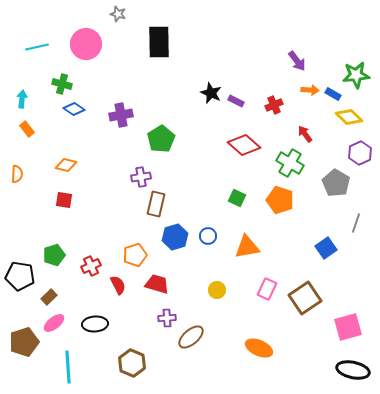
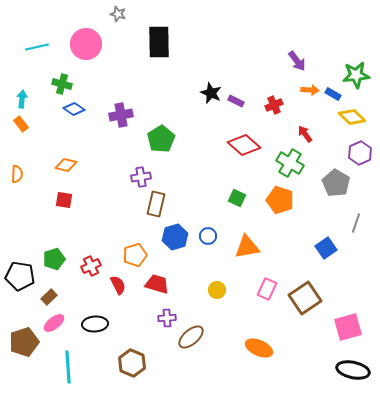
yellow diamond at (349, 117): moved 3 px right
orange rectangle at (27, 129): moved 6 px left, 5 px up
green pentagon at (54, 255): moved 4 px down
